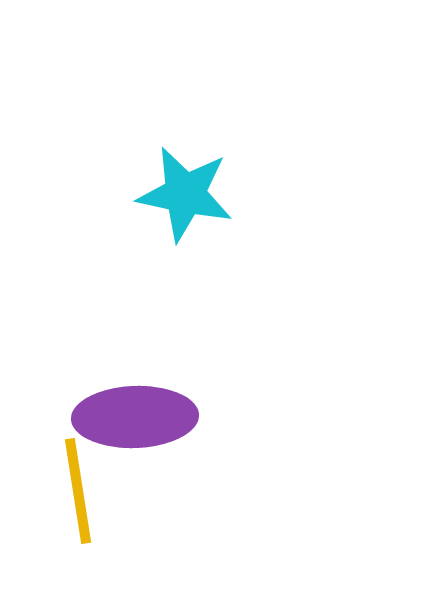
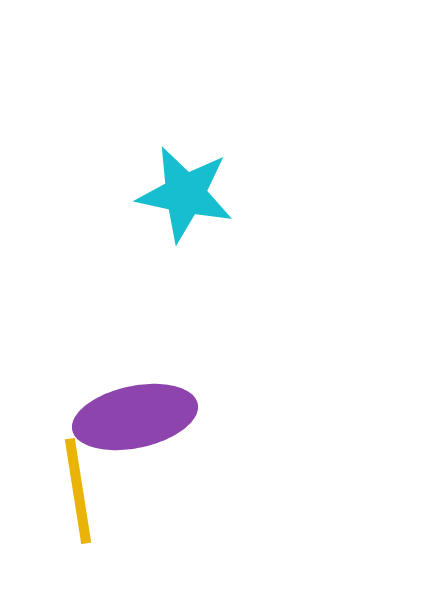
purple ellipse: rotated 10 degrees counterclockwise
